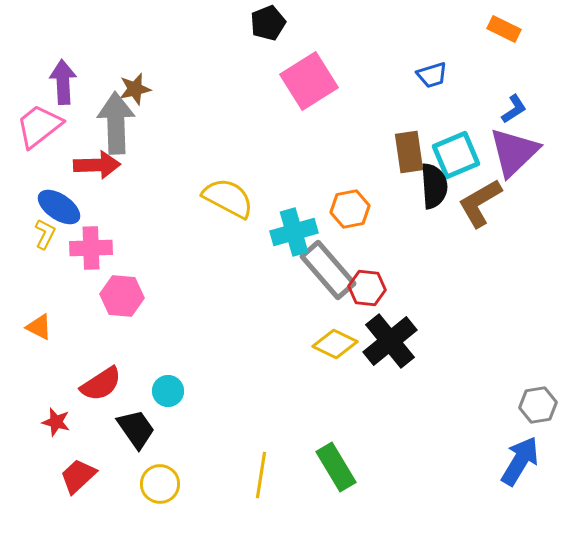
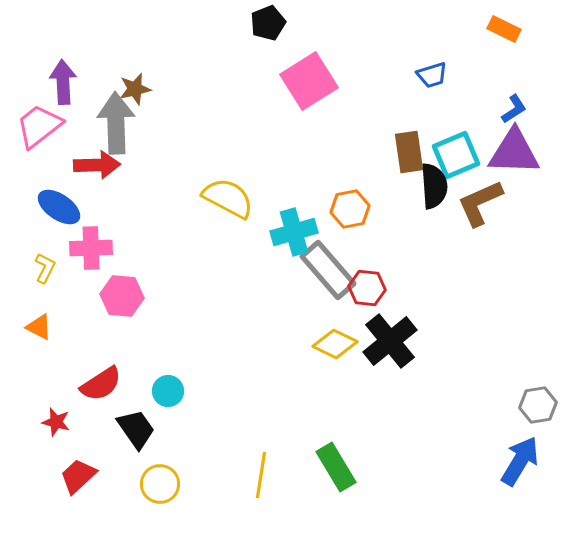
purple triangle: rotated 46 degrees clockwise
brown L-shape: rotated 6 degrees clockwise
yellow L-shape: moved 34 px down
